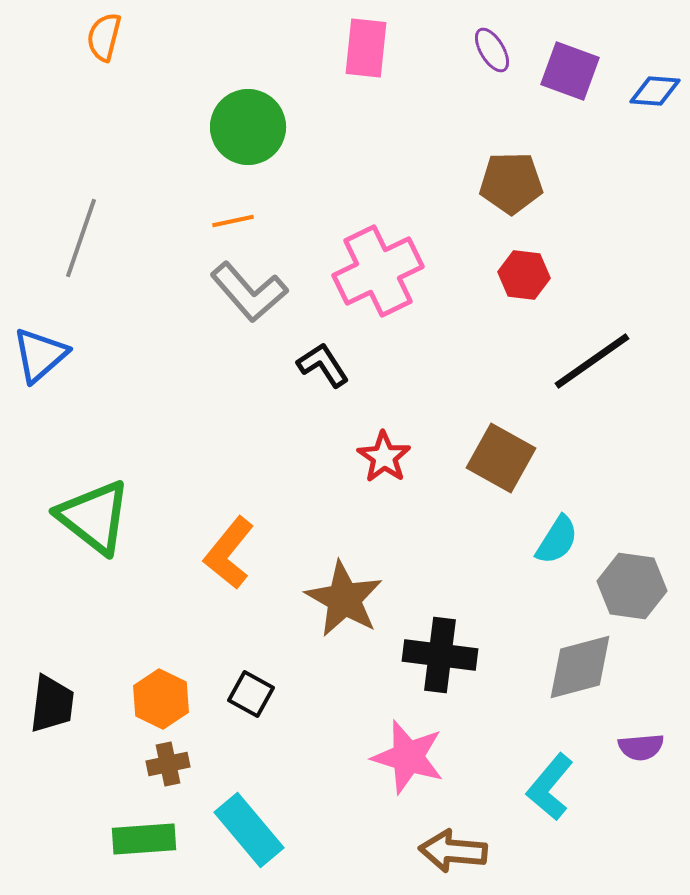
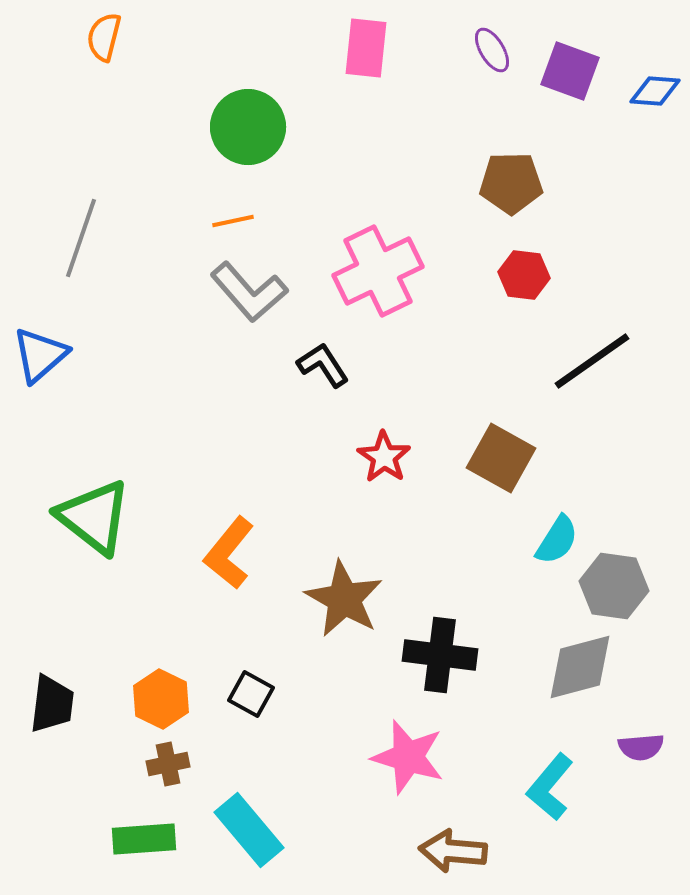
gray hexagon: moved 18 px left
